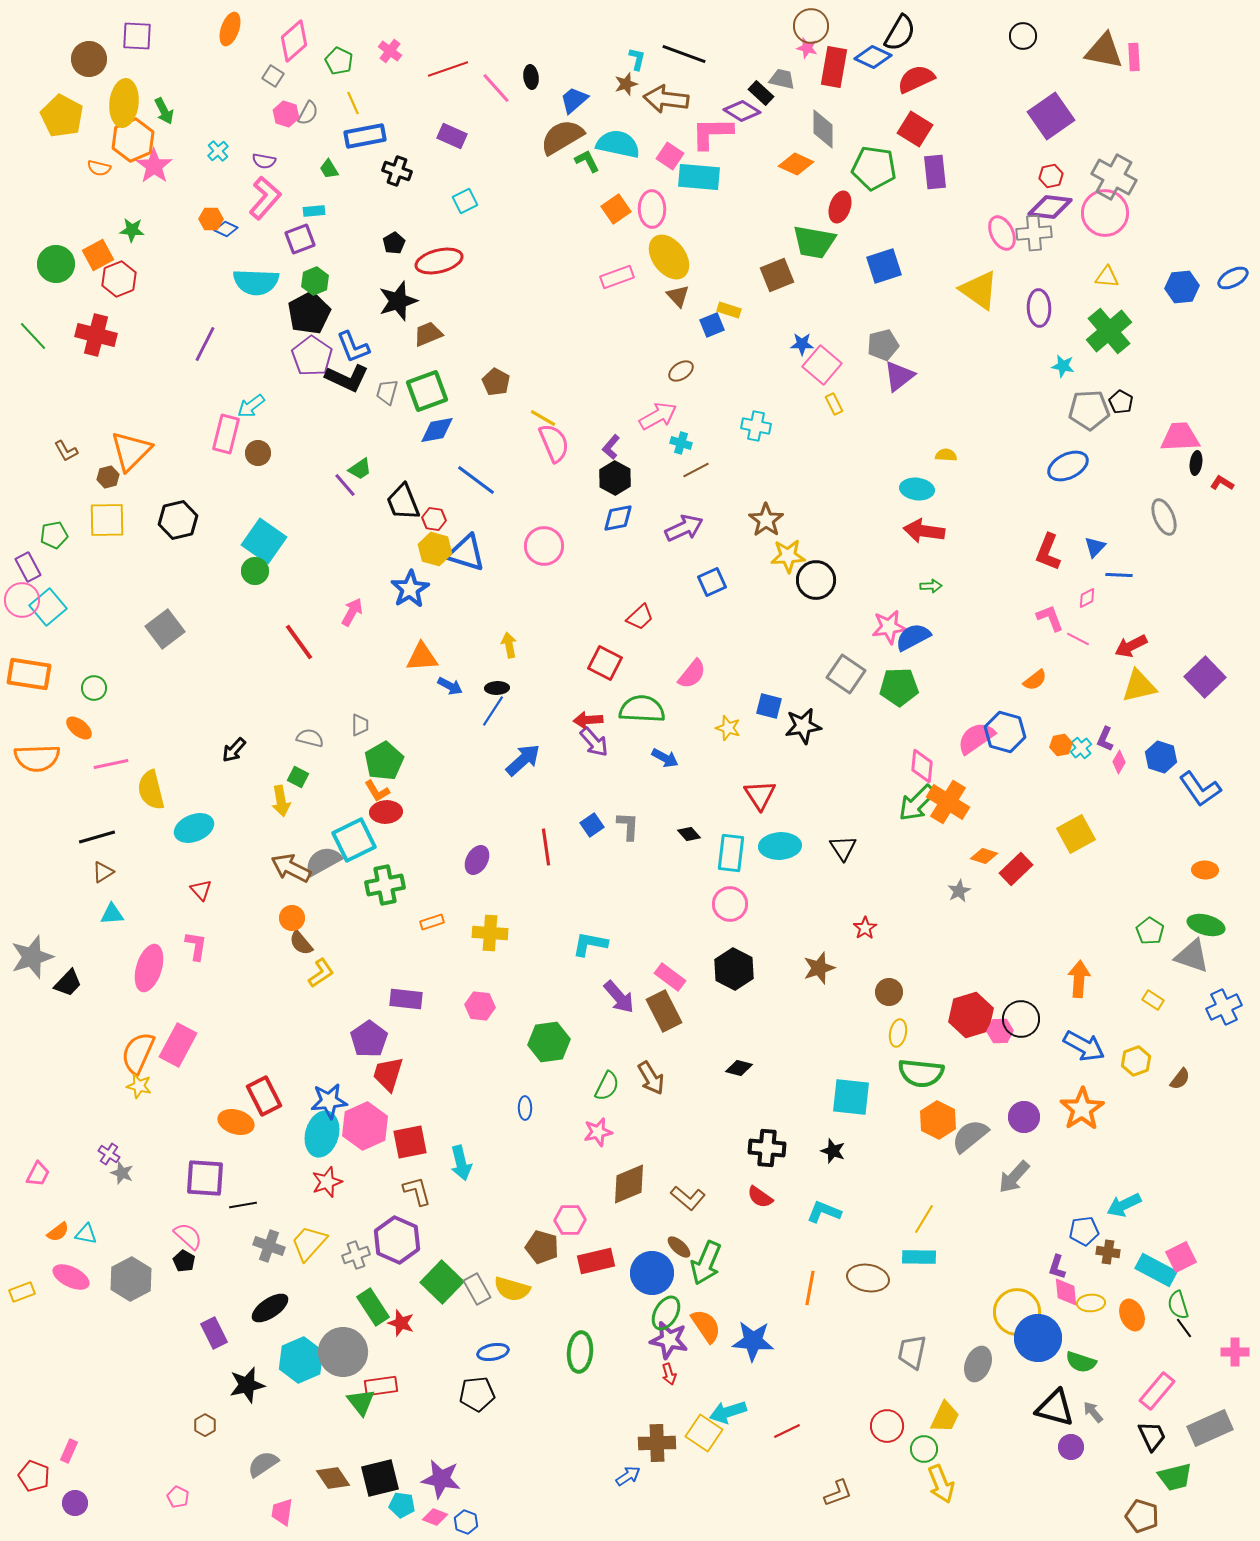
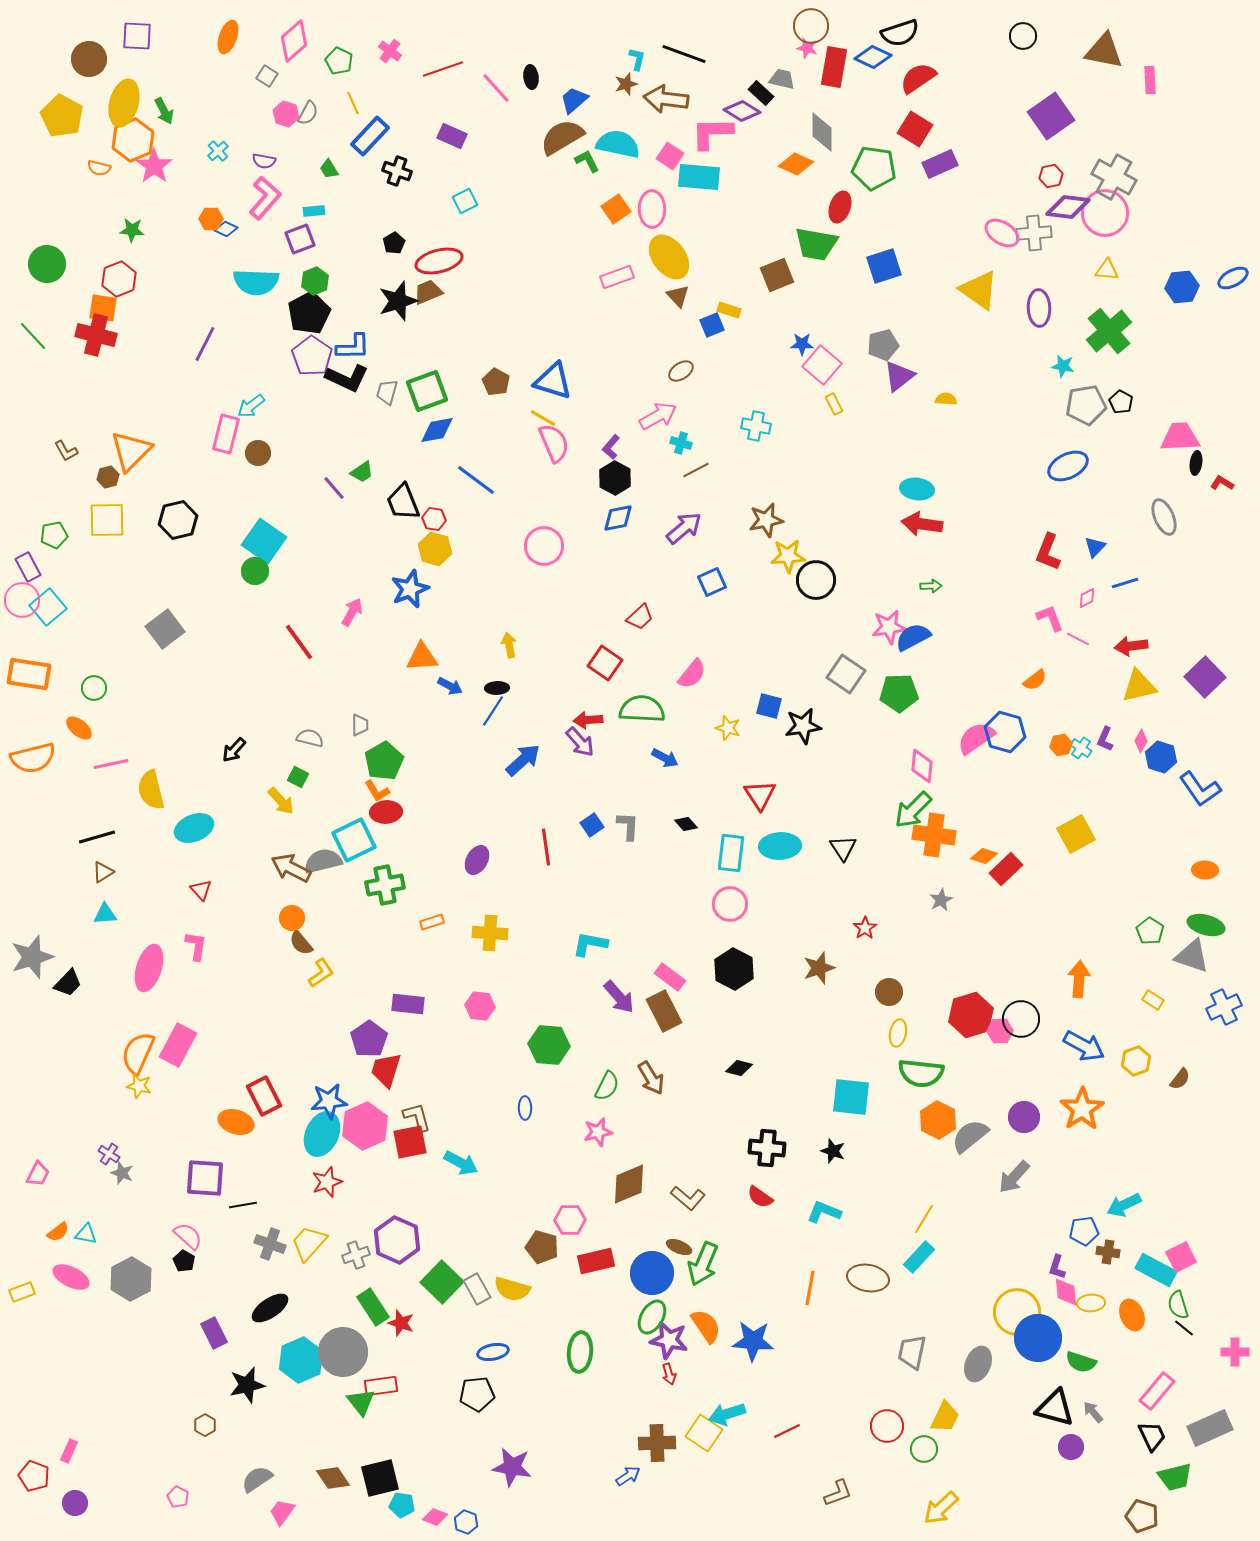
orange ellipse at (230, 29): moved 2 px left, 8 px down
black semicircle at (900, 33): rotated 42 degrees clockwise
pink rectangle at (1134, 57): moved 16 px right, 23 px down
red line at (448, 69): moved 5 px left
gray square at (273, 76): moved 6 px left
red semicircle at (916, 79): moved 2 px right, 1 px up; rotated 9 degrees counterclockwise
yellow ellipse at (124, 103): rotated 9 degrees clockwise
gray diamond at (823, 129): moved 1 px left, 3 px down
blue rectangle at (365, 136): moved 5 px right; rotated 36 degrees counterclockwise
purple rectangle at (935, 172): moved 5 px right, 8 px up; rotated 72 degrees clockwise
purple diamond at (1050, 207): moved 18 px right
pink ellipse at (1002, 233): rotated 32 degrees counterclockwise
green trapezoid at (814, 242): moved 2 px right, 2 px down
orange square at (98, 255): moved 5 px right, 53 px down; rotated 36 degrees clockwise
green circle at (56, 264): moved 9 px left
yellow triangle at (1107, 277): moved 7 px up
brown trapezoid at (428, 334): moved 42 px up
blue L-shape at (353, 347): rotated 69 degrees counterclockwise
gray pentagon at (1089, 410): moved 3 px left, 5 px up; rotated 6 degrees counterclockwise
yellow semicircle at (946, 455): moved 56 px up
green trapezoid at (360, 469): moved 2 px right, 3 px down
purple line at (345, 485): moved 11 px left, 3 px down
brown star at (766, 520): rotated 24 degrees clockwise
purple arrow at (684, 528): rotated 15 degrees counterclockwise
red arrow at (924, 531): moved 2 px left, 7 px up
blue triangle at (466, 553): moved 87 px right, 172 px up
blue line at (1119, 575): moved 6 px right, 8 px down; rotated 20 degrees counterclockwise
blue star at (410, 589): rotated 9 degrees clockwise
red arrow at (1131, 646): rotated 20 degrees clockwise
red square at (605, 663): rotated 8 degrees clockwise
green pentagon at (899, 687): moved 6 px down
purple arrow at (594, 742): moved 14 px left
cyan cross at (1081, 748): rotated 15 degrees counterclockwise
orange semicircle at (37, 758): moved 4 px left; rotated 12 degrees counterclockwise
pink diamond at (1119, 762): moved 22 px right, 21 px up
yellow arrow at (281, 801): rotated 32 degrees counterclockwise
orange cross at (948, 802): moved 14 px left, 33 px down; rotated 24 degrees counterclockwise
green arrow at (917, 803): moved 4 px left, 7 px down
black diamond at (689, 834): moved 3 px left, 10 px up
gray semicircle at (323, 861): rotated 15 degrees clockwise
red rectangle at (1016, 869): moved 10 px left
gray star at (959, 891): moved 18 px left, 9 px down
cyan triangle at (112, 914): moved 7 px left
purple rectangle at (406, 999): moved 2 px right, 5 px down
green hexagon at (549, 1042): moved 3 px down; rotated 12 degrees clockwise
red trapezoid at (388, 1074): moved 2 px left, 4 px up
cyan ellipse at (322, 1134): rotated 9 degrees clockwise
cyan arrow at (461, 1163): rotated 48 degrees counterclockwise
brown L-shape at (417, 1191): moved 74 px up
gray cross at (269, 1246): moved 1 px right, 2 px up
brown ellipse at (679, 1247): rotated 20 degrees counterclockwise
cyan rectangle at (919, 1257): rotated 48 degrees counterclockwise
green arrow at (706, 1263): moved 3 px left, 1 px down
green ellipse at (666, 1313): moved 14 px left, 4 px down
black line at (1184, 1328): rotated 15 degrees counterclockwise
cyan arrow at (728, 1412): moved 1 px left, 2 px down
gray semicircle at (263, 1464): moved 6 px left, 15 px down
purple star at (441, 1479): moved 71 px right, 12 px up
yellow arrow at (941, 1484): moved 24 px down; rotated 69 degrees clockwise
pink trapezoid at (282, 1512): rotated 28 degrees clockwise
